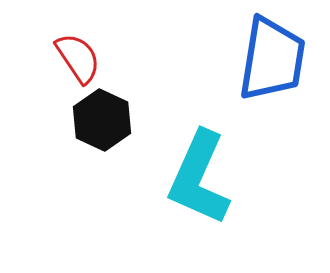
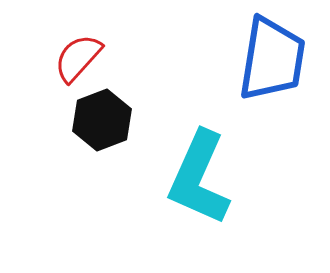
red semicircle: rotated 104 degrees counterclockwise
black hexagon: rotated 14 degrees clockwise
